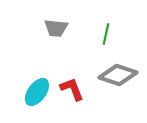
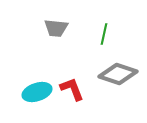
green line: moved 2 px left
gray diamond: moved 1 px up
cyan ellipse: rotated 36 degrees clockwise
